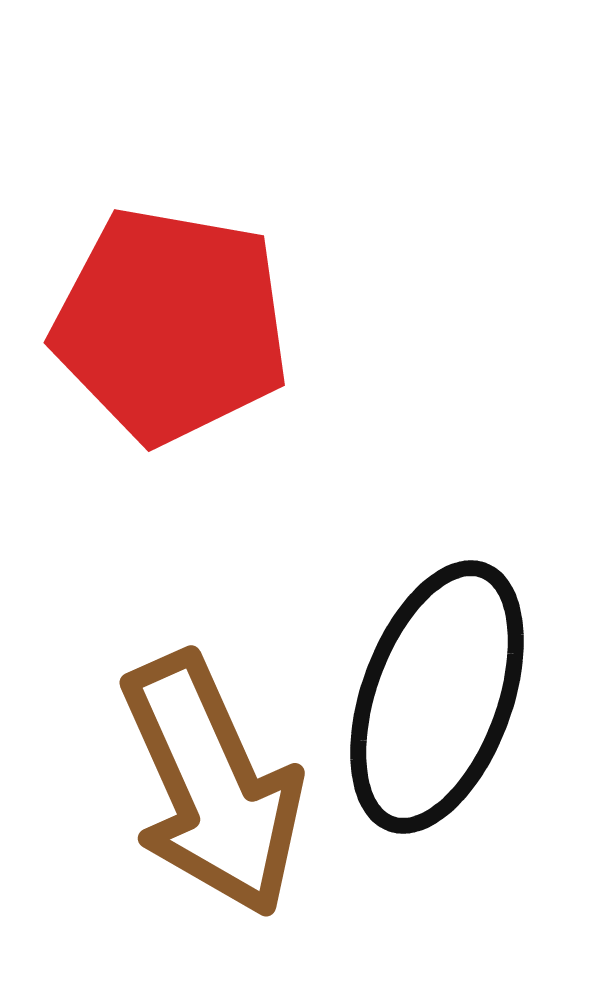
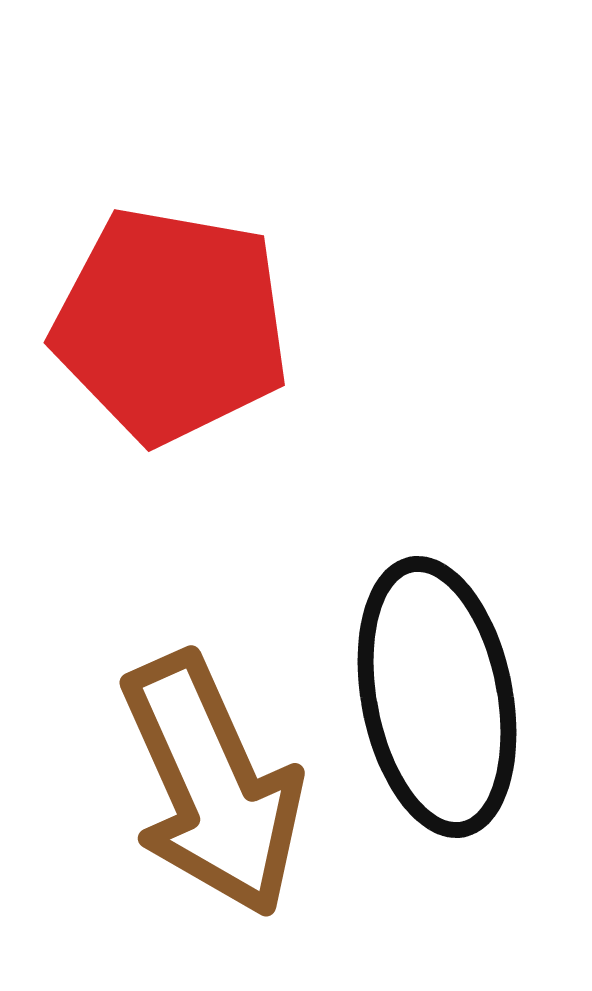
black ellipse: rotated 31 degrees counterclockwise
